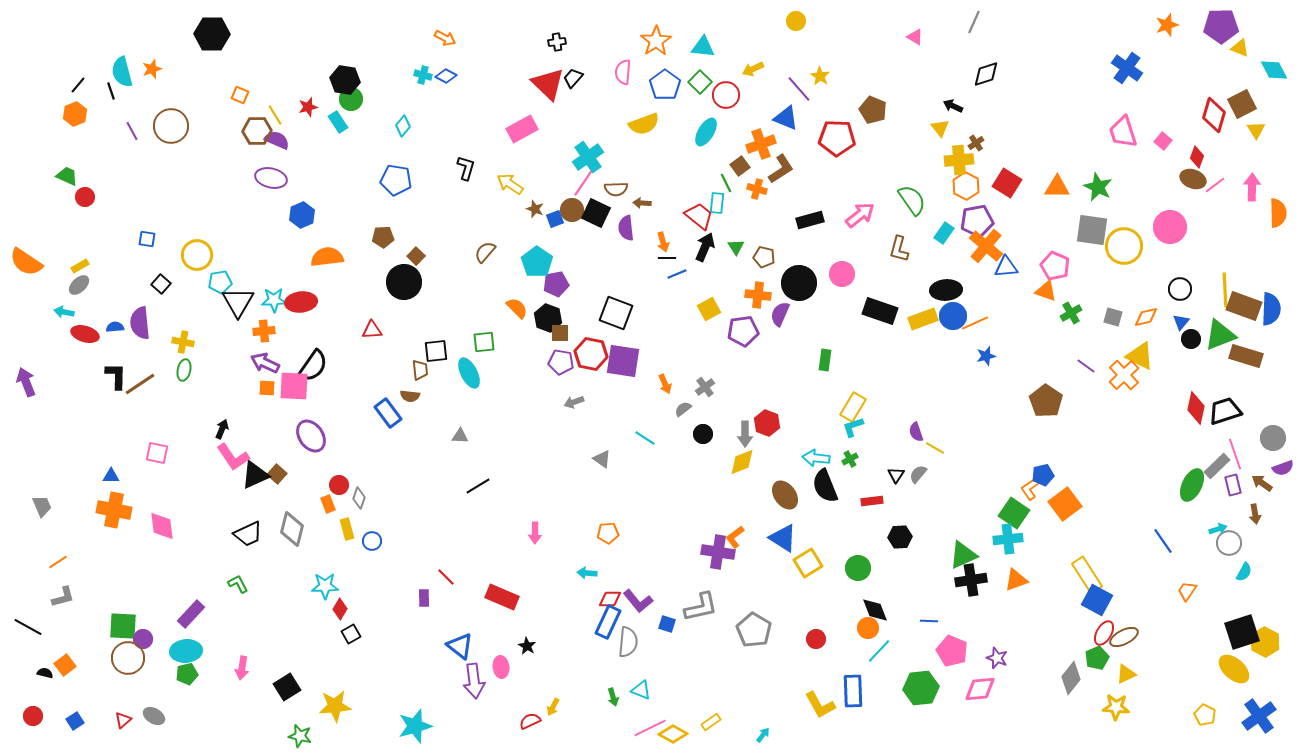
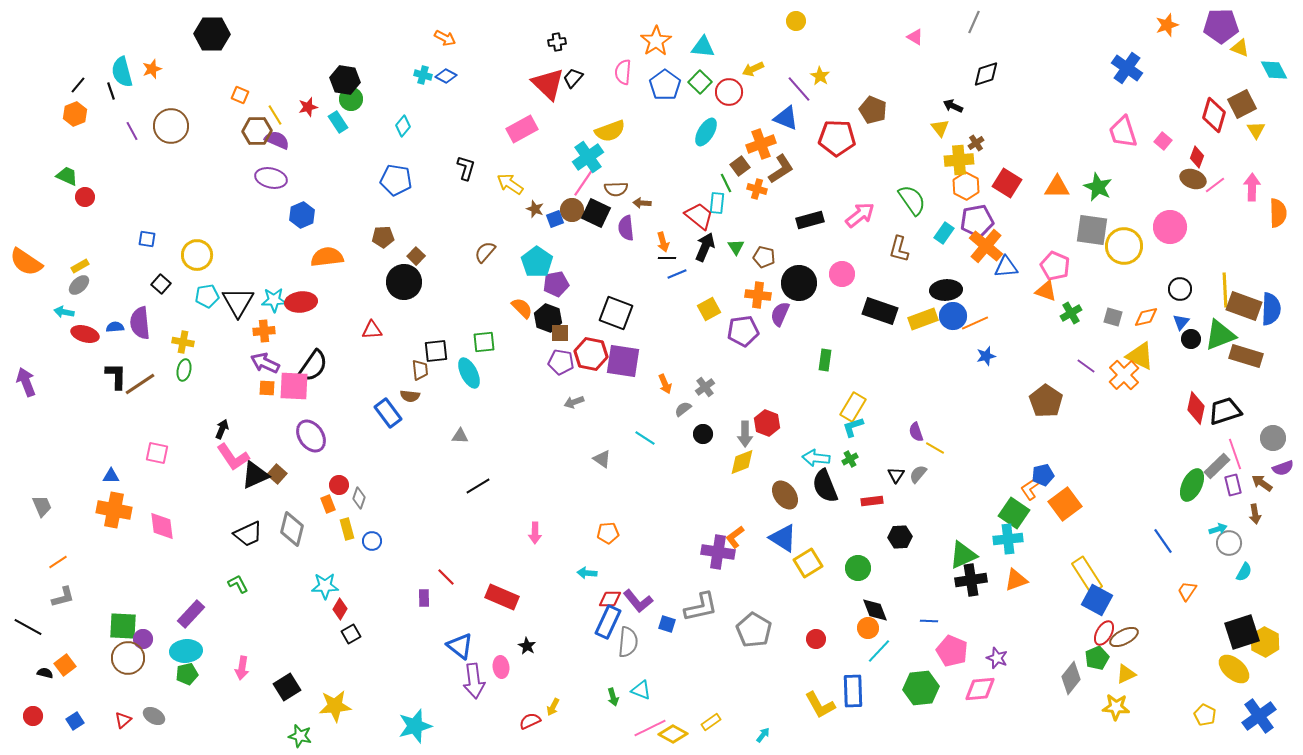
red circle at (726, 95): moved 3 px right, 3 px up
yellow semicircle at (644, 124): moved 34 px left, 7 px down
cyan pentagon at (220, 282): moved 13 px left, 14 px down
orange semicircle at (517, 308): moved 5 px right
